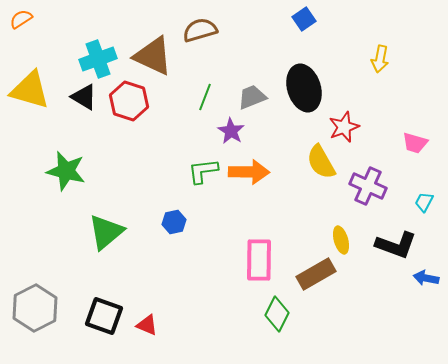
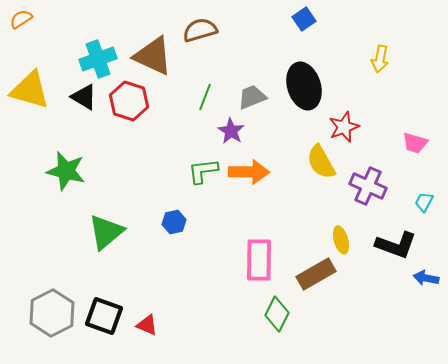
black ellipse: moved 2 px up
gray hexagon: moved 17 px right, 5 px down
